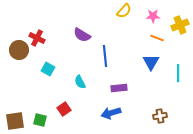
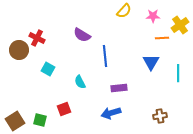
yellow cross: rotated 12 degrees counterclockwise
orange line: moved 5 px right; rotated 24 degrees counterclockwise
red square: rotated 16 degrees clockwise
brown square: rotated 24 degrees counterclockwise
